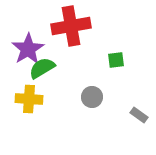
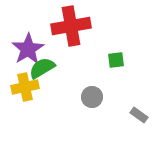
yellow cross: moved 4 px left, 12 px up; rotated 16 degrees counterclockwise
